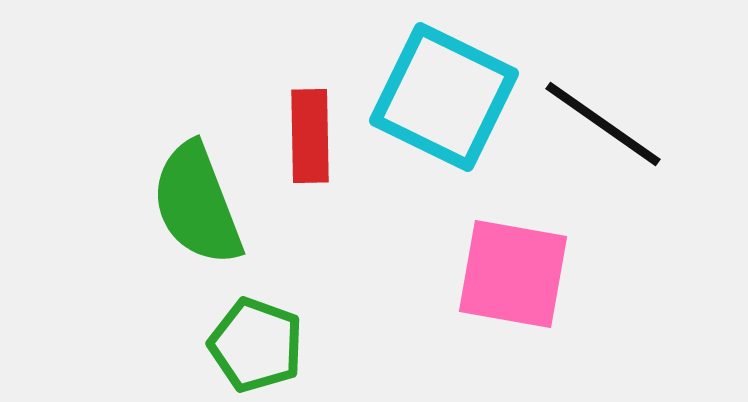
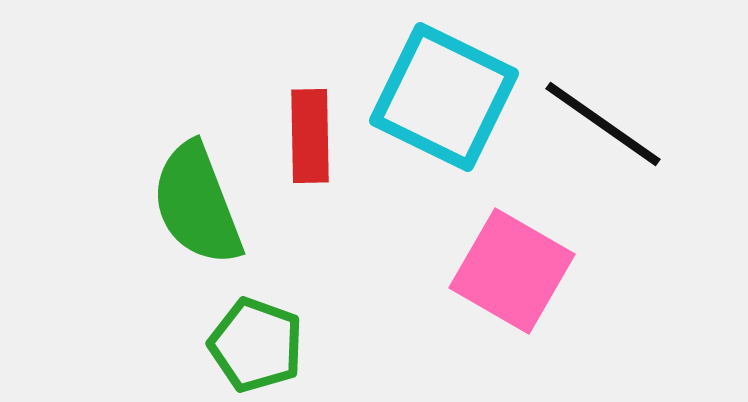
pink square: moved 1 px left, 3 px up; rotated 20 degrees clockwise
